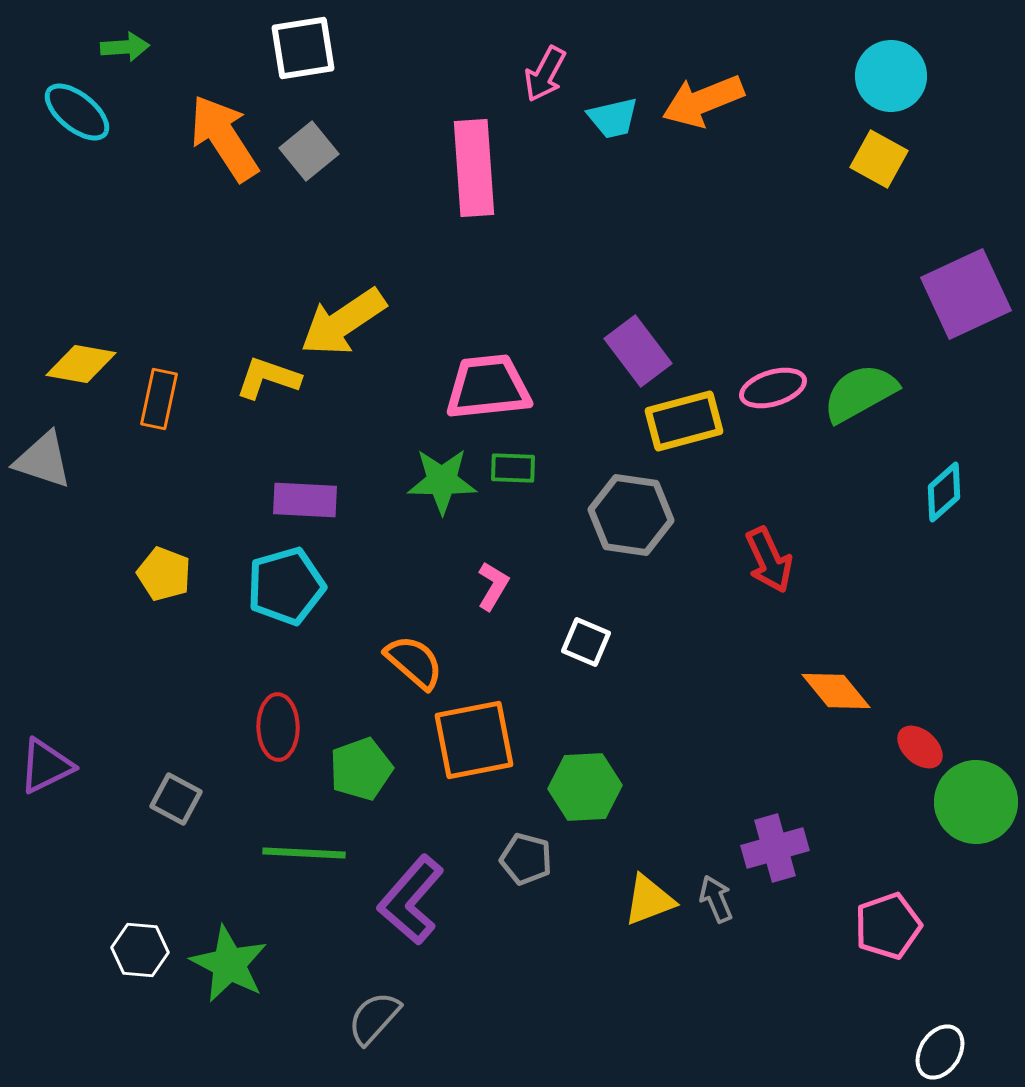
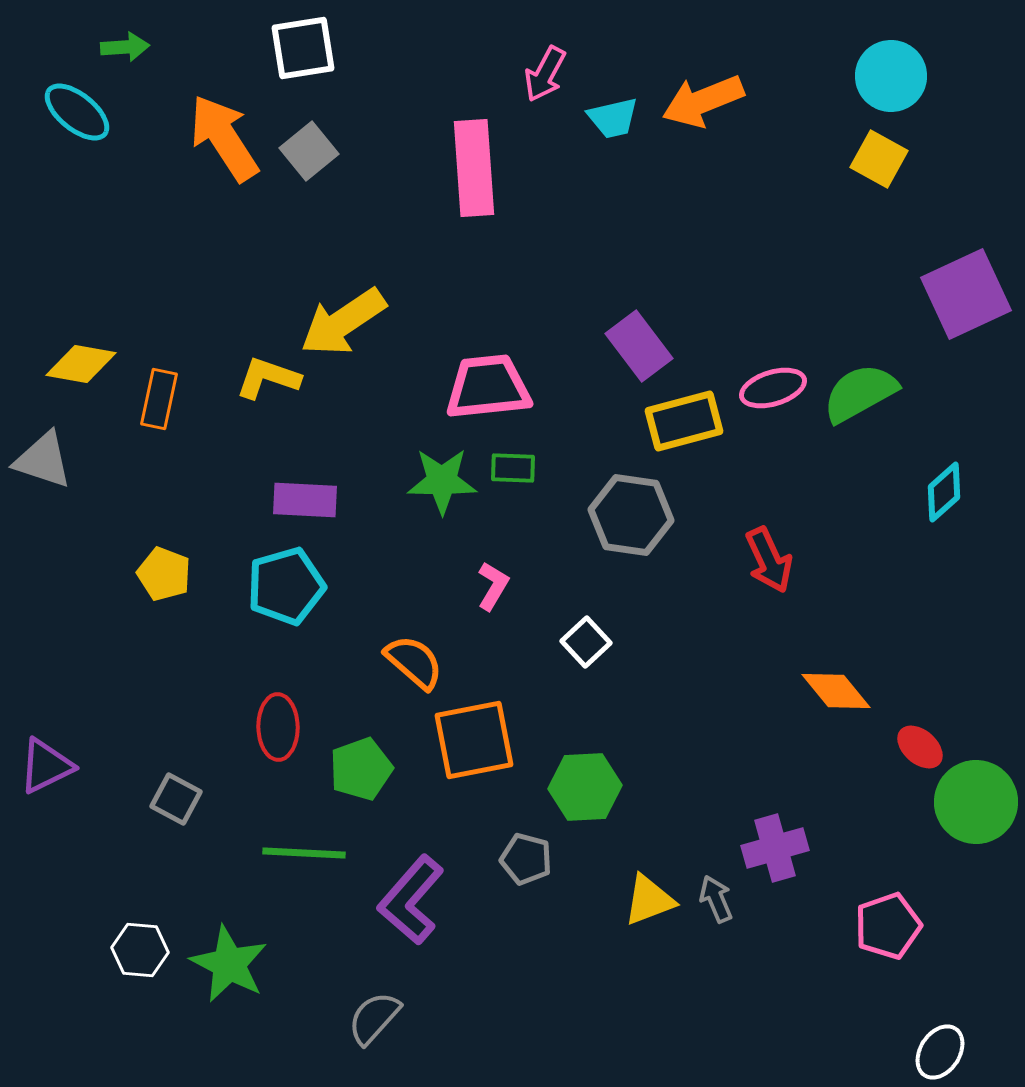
purple rectangle at (638, 351): moved 1 px right, 5 px up
white square at (586, 642): rotated 24 degrees clockwise
